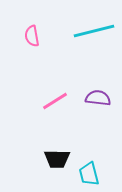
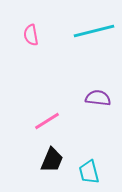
pink semicircle: moved 1 px left, 1 px up
pink line: moved 8 px left, 20 px down
black trapezoid: moved 5 px left, 1 px down; rotated 68 degrees counterclockwise
cyan trapezoid: moved 2 px up
